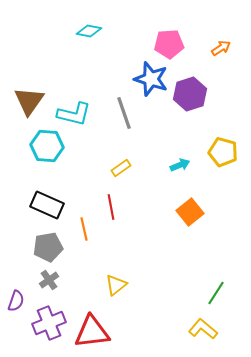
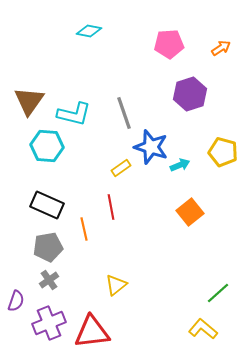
blue star: moved 68 px down
green line: moved 2 px right; rotated 15 degrees clockwise
